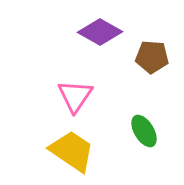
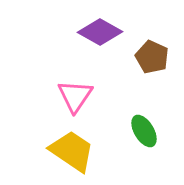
brown pentagon: rotated 20 degrees clockwise
